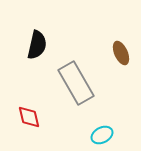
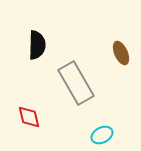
black semicircle: rotated 12 degrees counterclockwise
